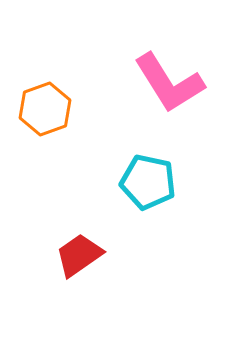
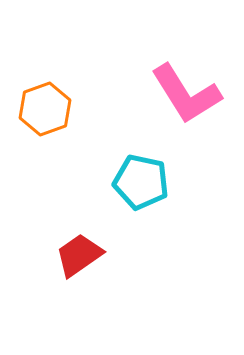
pink L-shape: moved 17 px right, 11 px down
cyan pentagon: moved 7 px left
